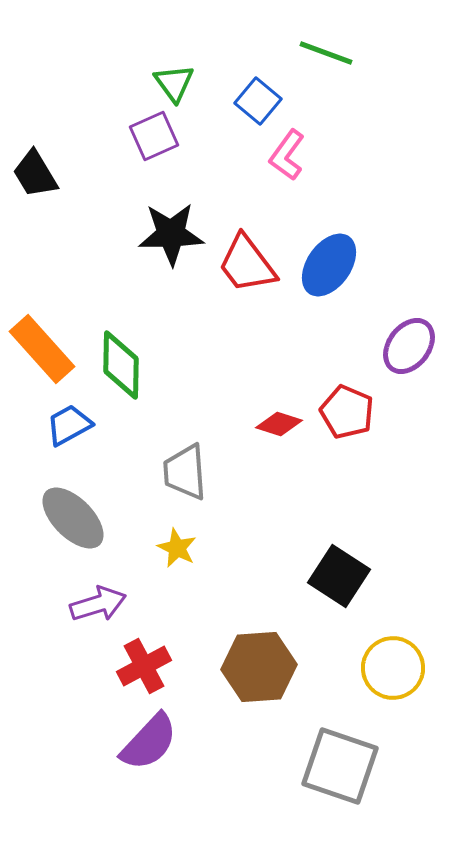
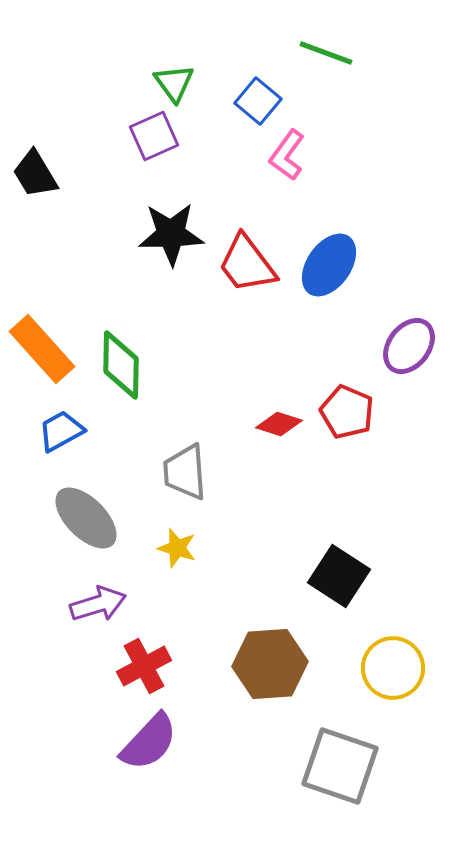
blue trapezoid: moved 8 px left, 6 px down
gray ellipse: moved 13 px right
yellow star: rotated 9 degrees counterclockwise
brown hexagon: moved 11 px right, 3 px up
